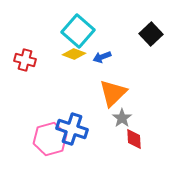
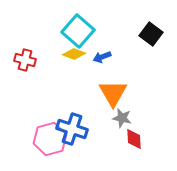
black square: rotated 10 degrees counterclockwise
orange triangle: rotated 16 degrees counterclockwise
gray star: rotated 24 degrees counterclockwise
